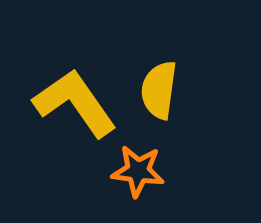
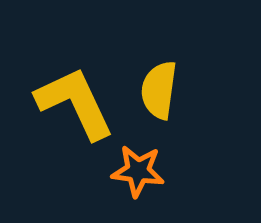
yellow L-shape: rotated 10 degrees clockwise
